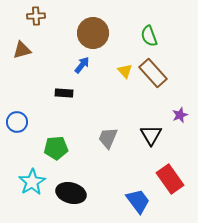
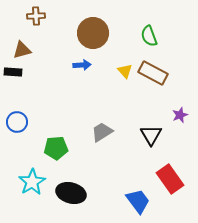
blue arrow: rotated 48 degrees clockwise
brown rectangle: rotated 20 degrees counterclockwise
black rectangle: moved 51 px left, 21 px up
gray trapezoid: moved 6 px left, 6 px up; rotated 35 degrees clockwise
